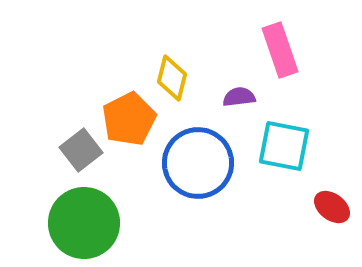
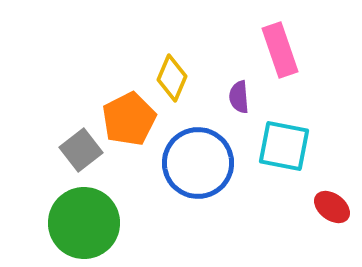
yellow diamond: rotated 9 degrees clockwise
purple semicircle: rotated 88 degrees counterclockwise
